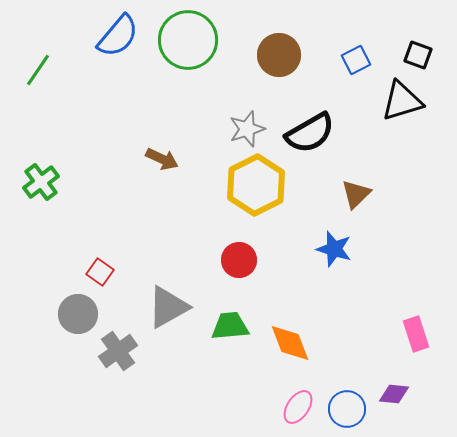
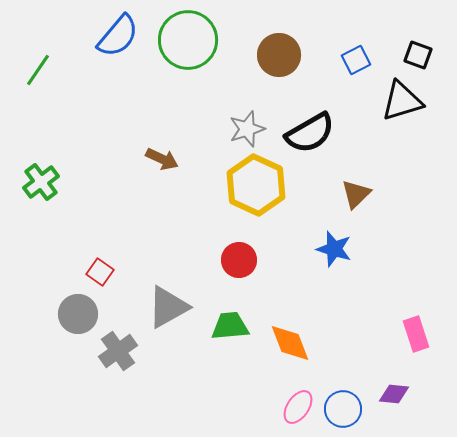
yellow hexagon: rotated 8 degrees counterclockwise
blue circle: moved 4 px left
